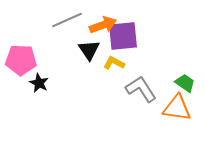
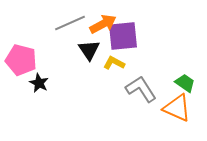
gray line: moved 3 px right, 3 px down
orange arrow: moved 1 px up; rotated 8 degrees counterclockwise
pink pentagon: rotated 12 degrees clockwise
orange triangle: rotated 16 degrees clockwise
